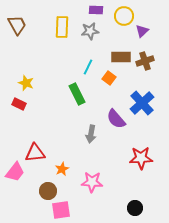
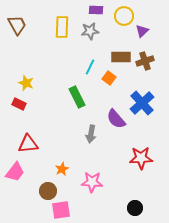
cyan line: moved 2 px right
green rectangle: moved 3 px down
red triangle: moved 7 px left, 9 px up
